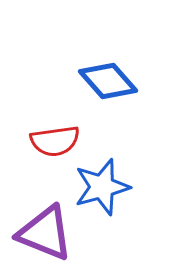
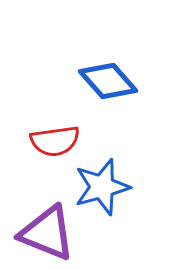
purple triangle: moved 2 px right
